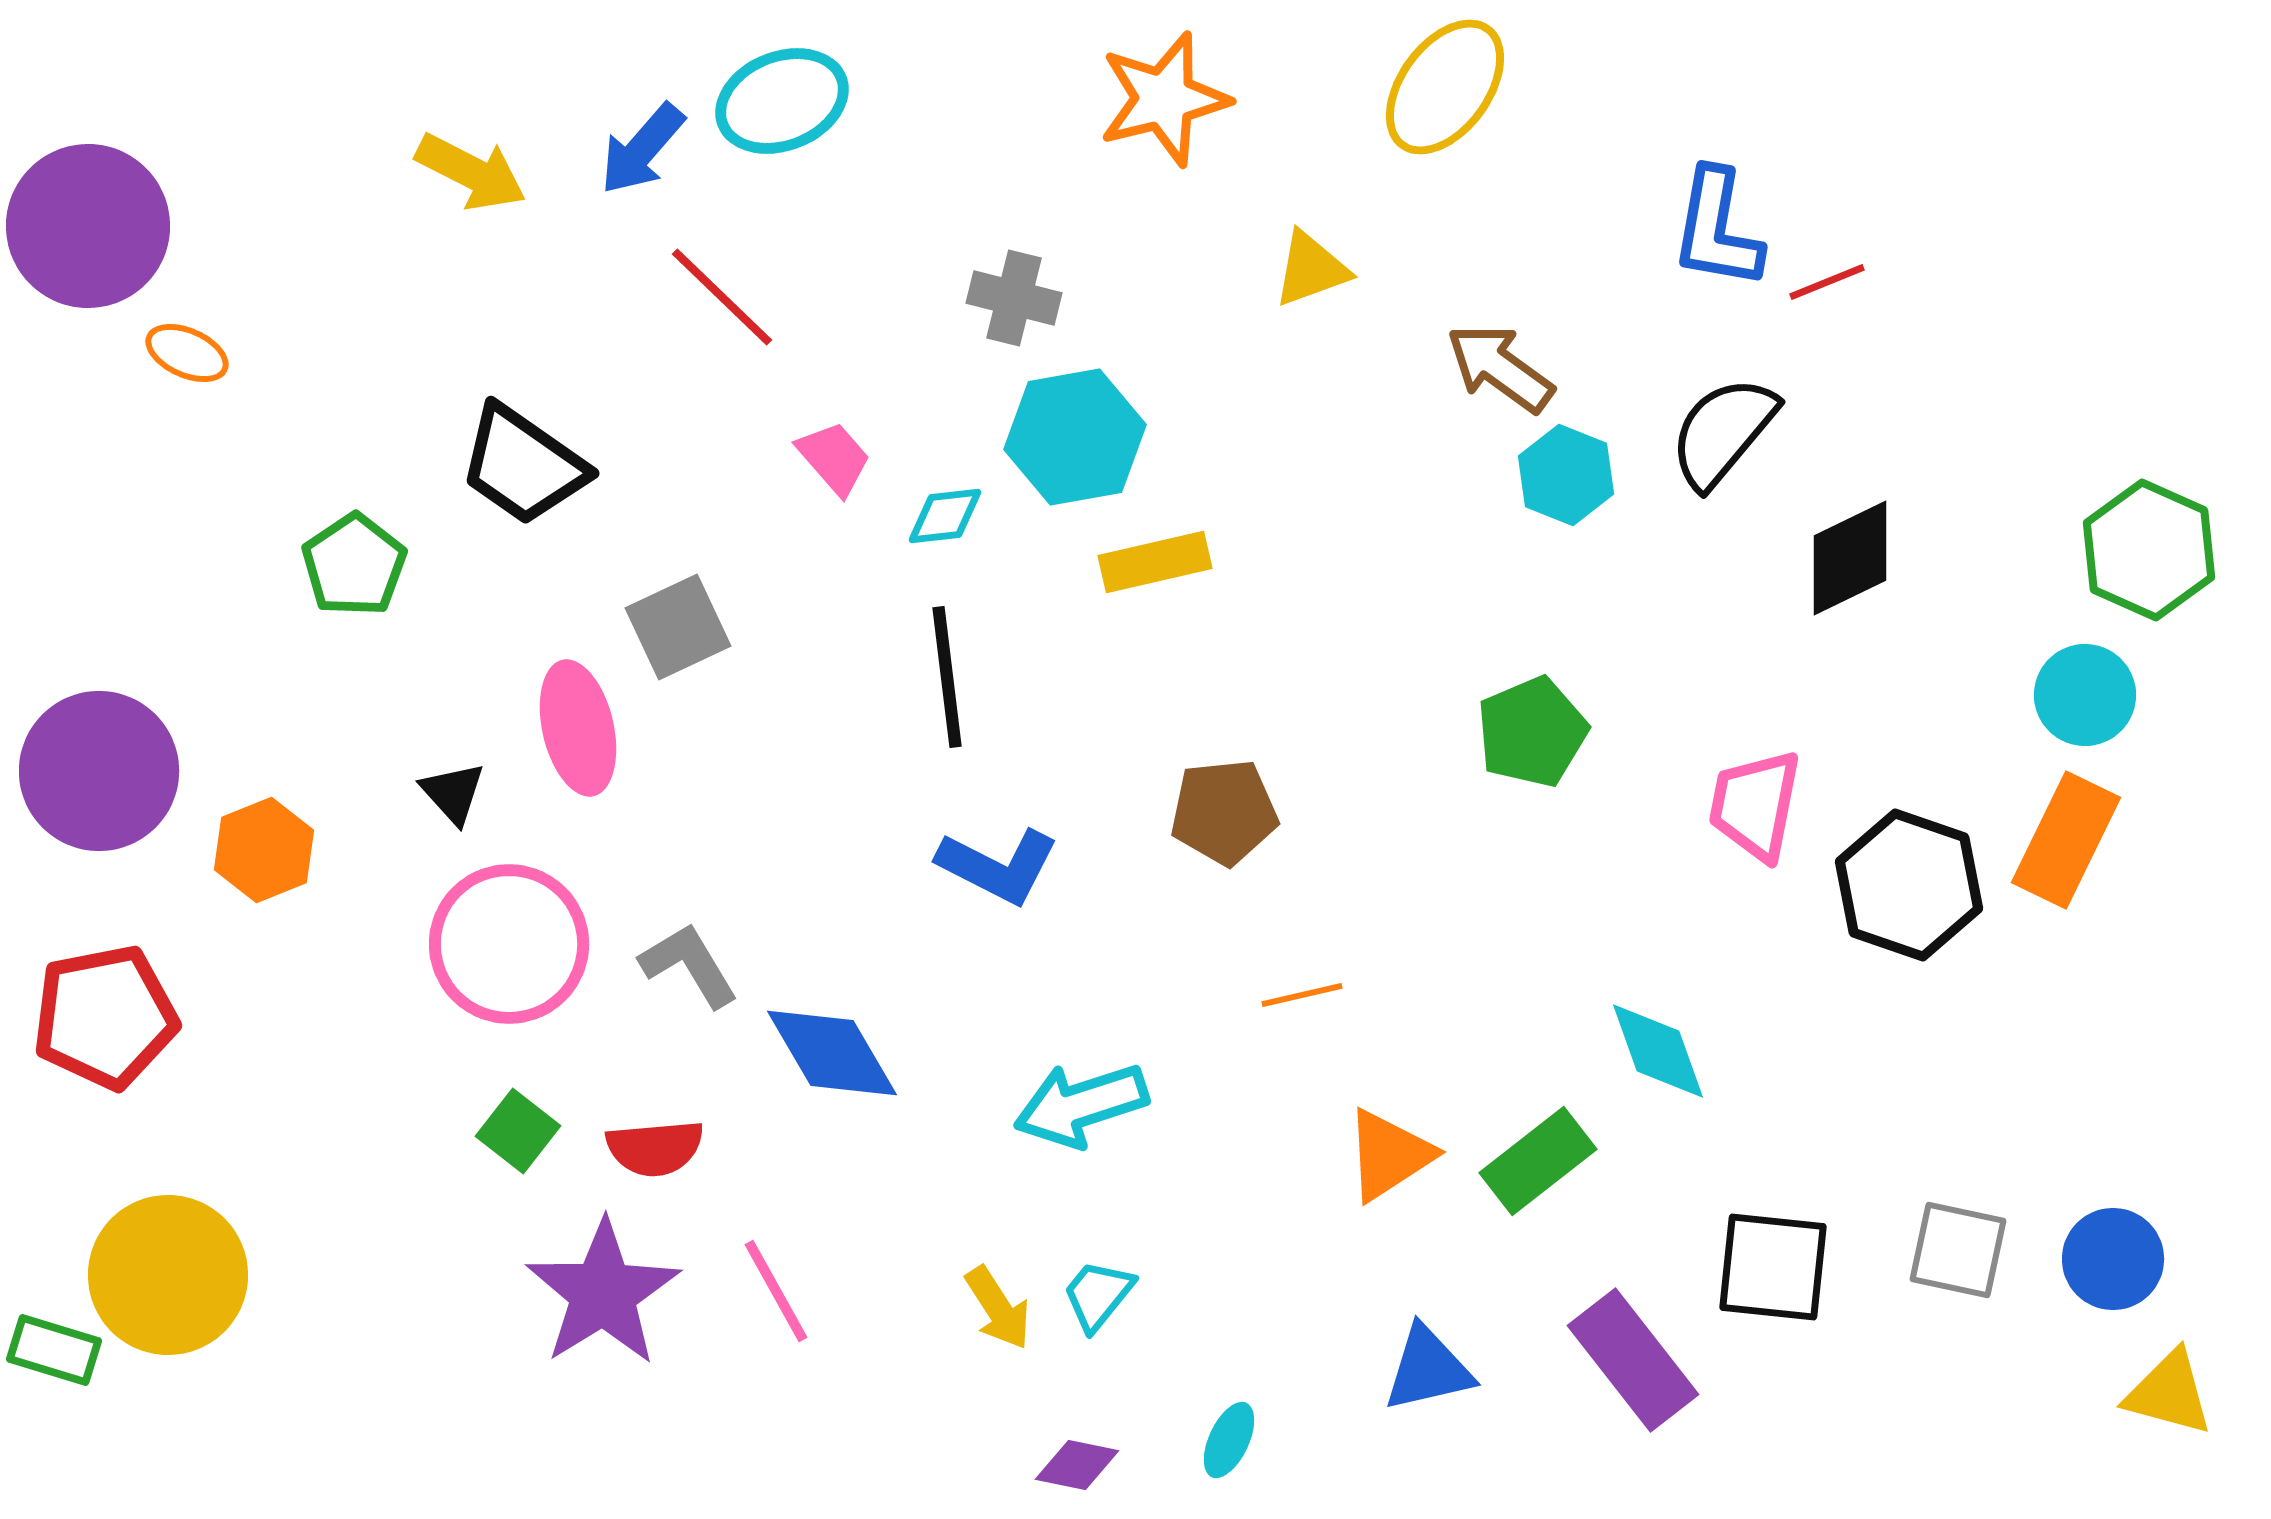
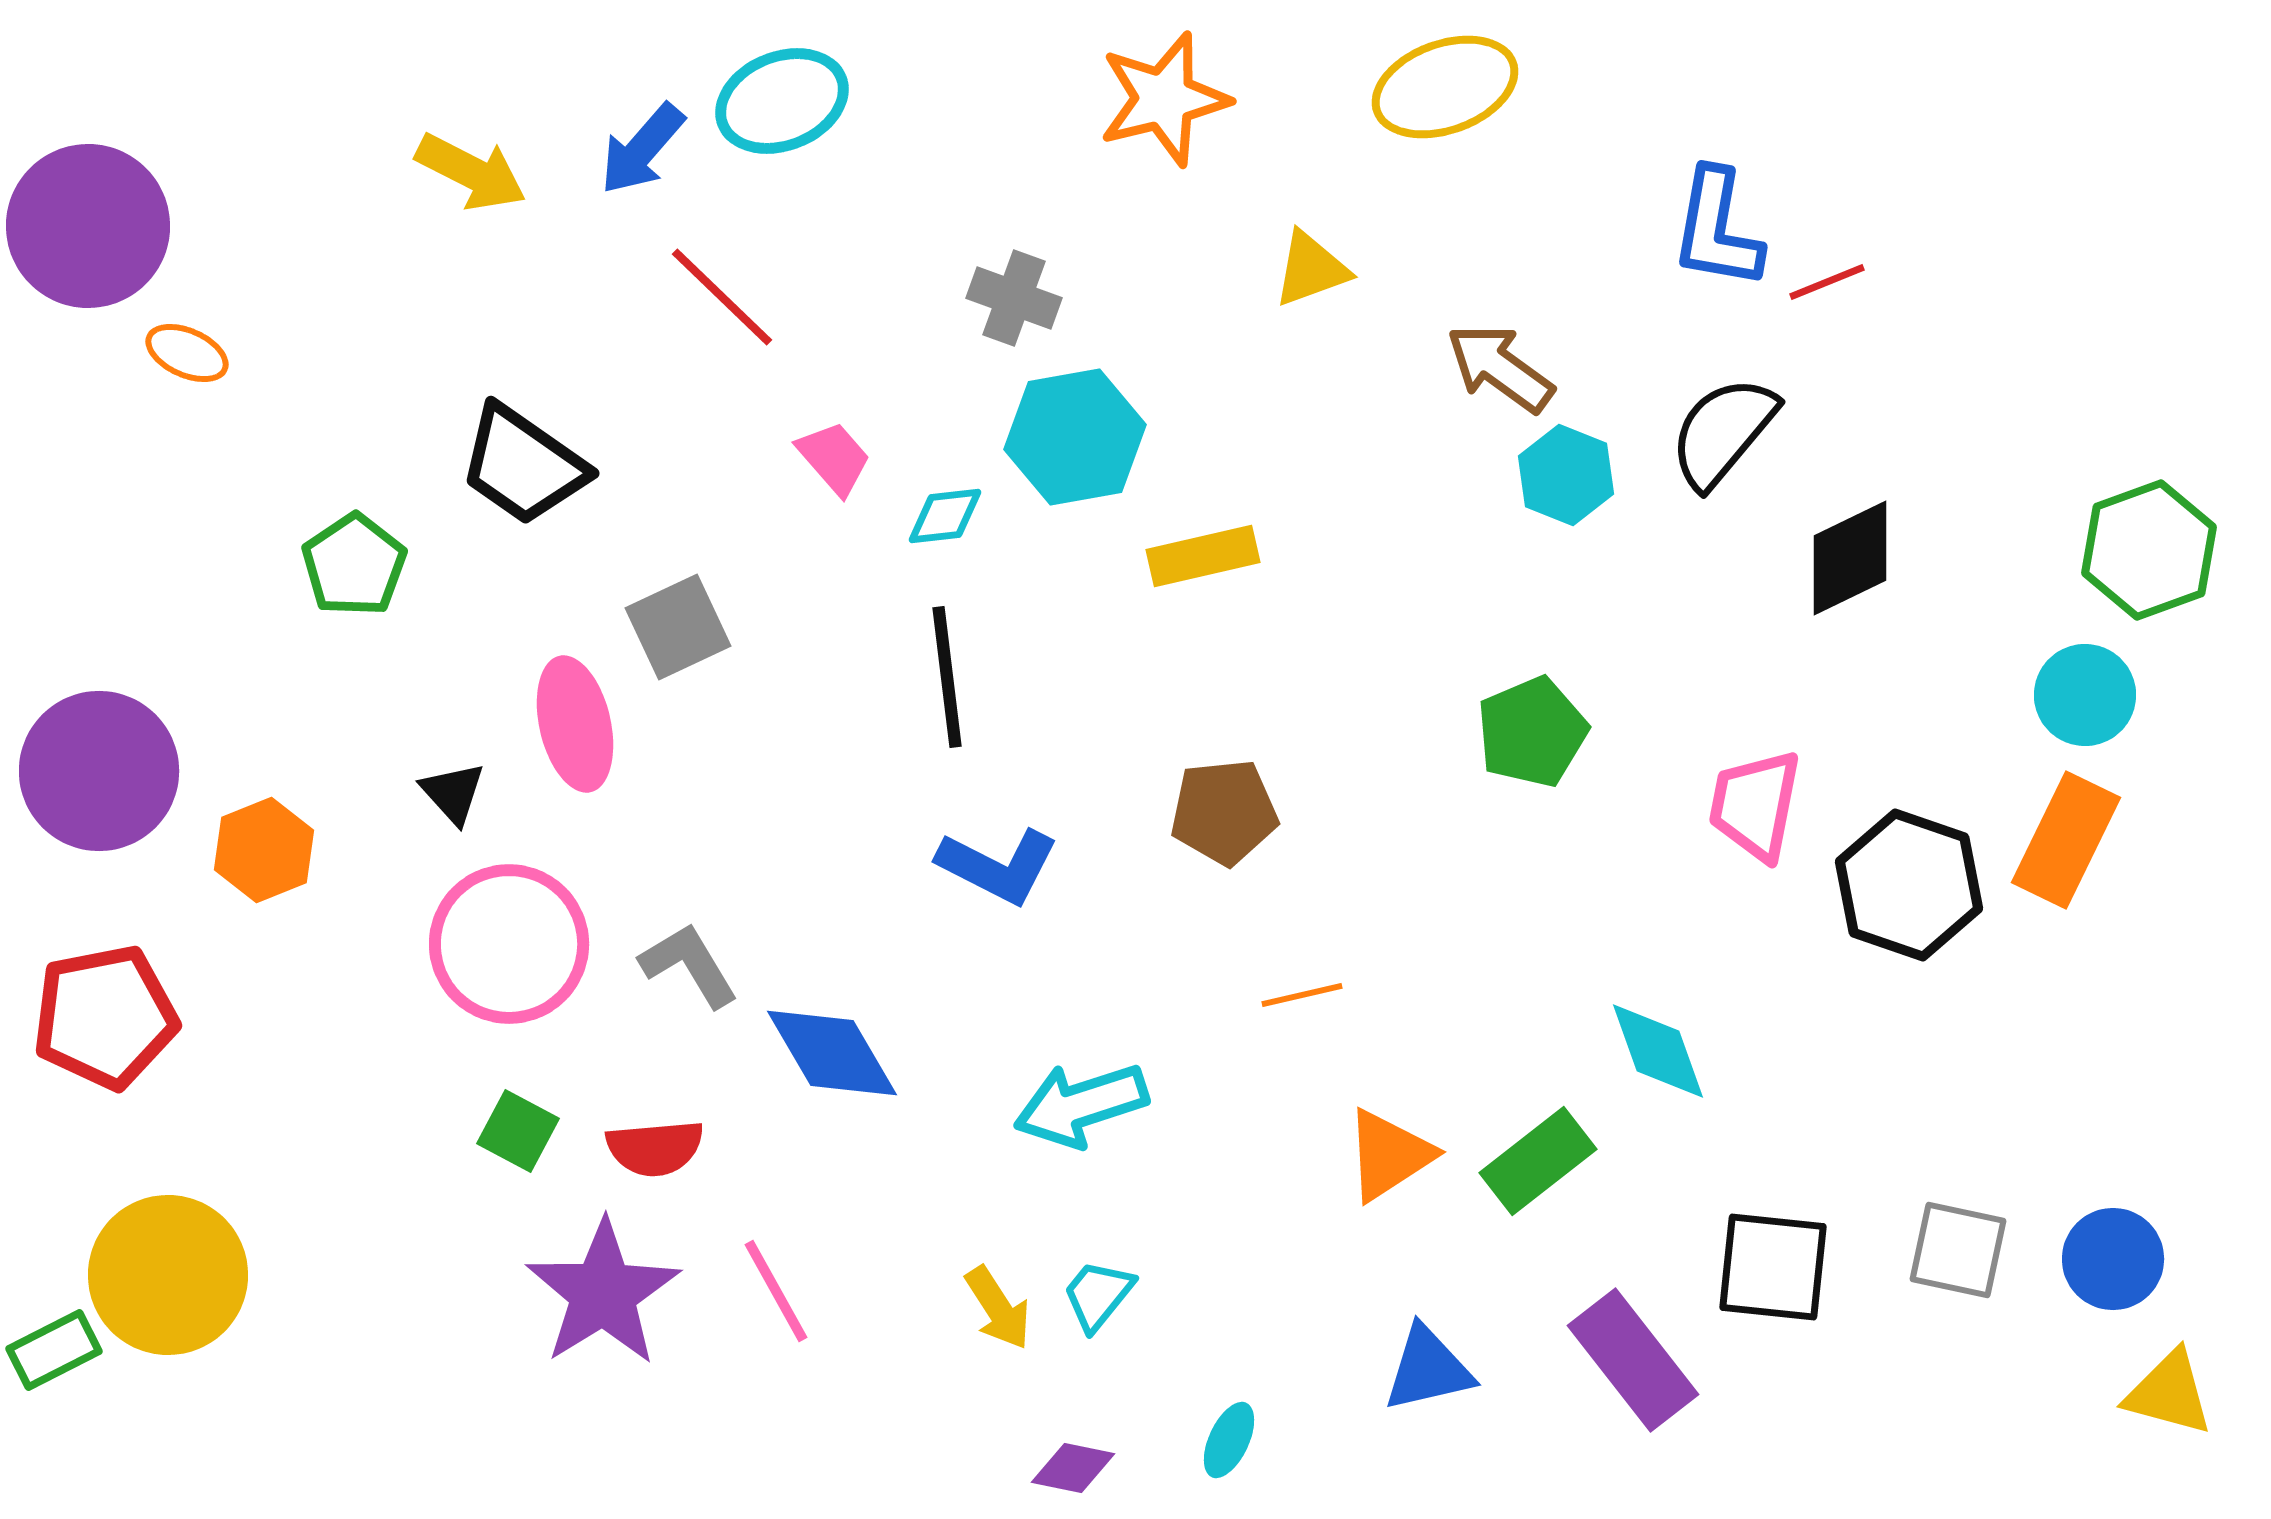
yellow ellipse at (1445, 87): rotated 34 degrees clockwise
gray cross at (1014, 298): rotated 6 degrees clockwise
green hexagon at (2149, 550): rotated 16 degrees clockwise
yellow rectangle at (1155, 562): moved 48 px right, 6 px up
pink ellipse at (578, 728): moved 3 px left, 4 px up
green square at (518, 1131): rotated 10 degrees counterclockwise
green rectangle at (54, 1350): rotated 44 degrees counterclockwise
purple diamond at (1077, 1465): moved 4 px left, 3 px down
